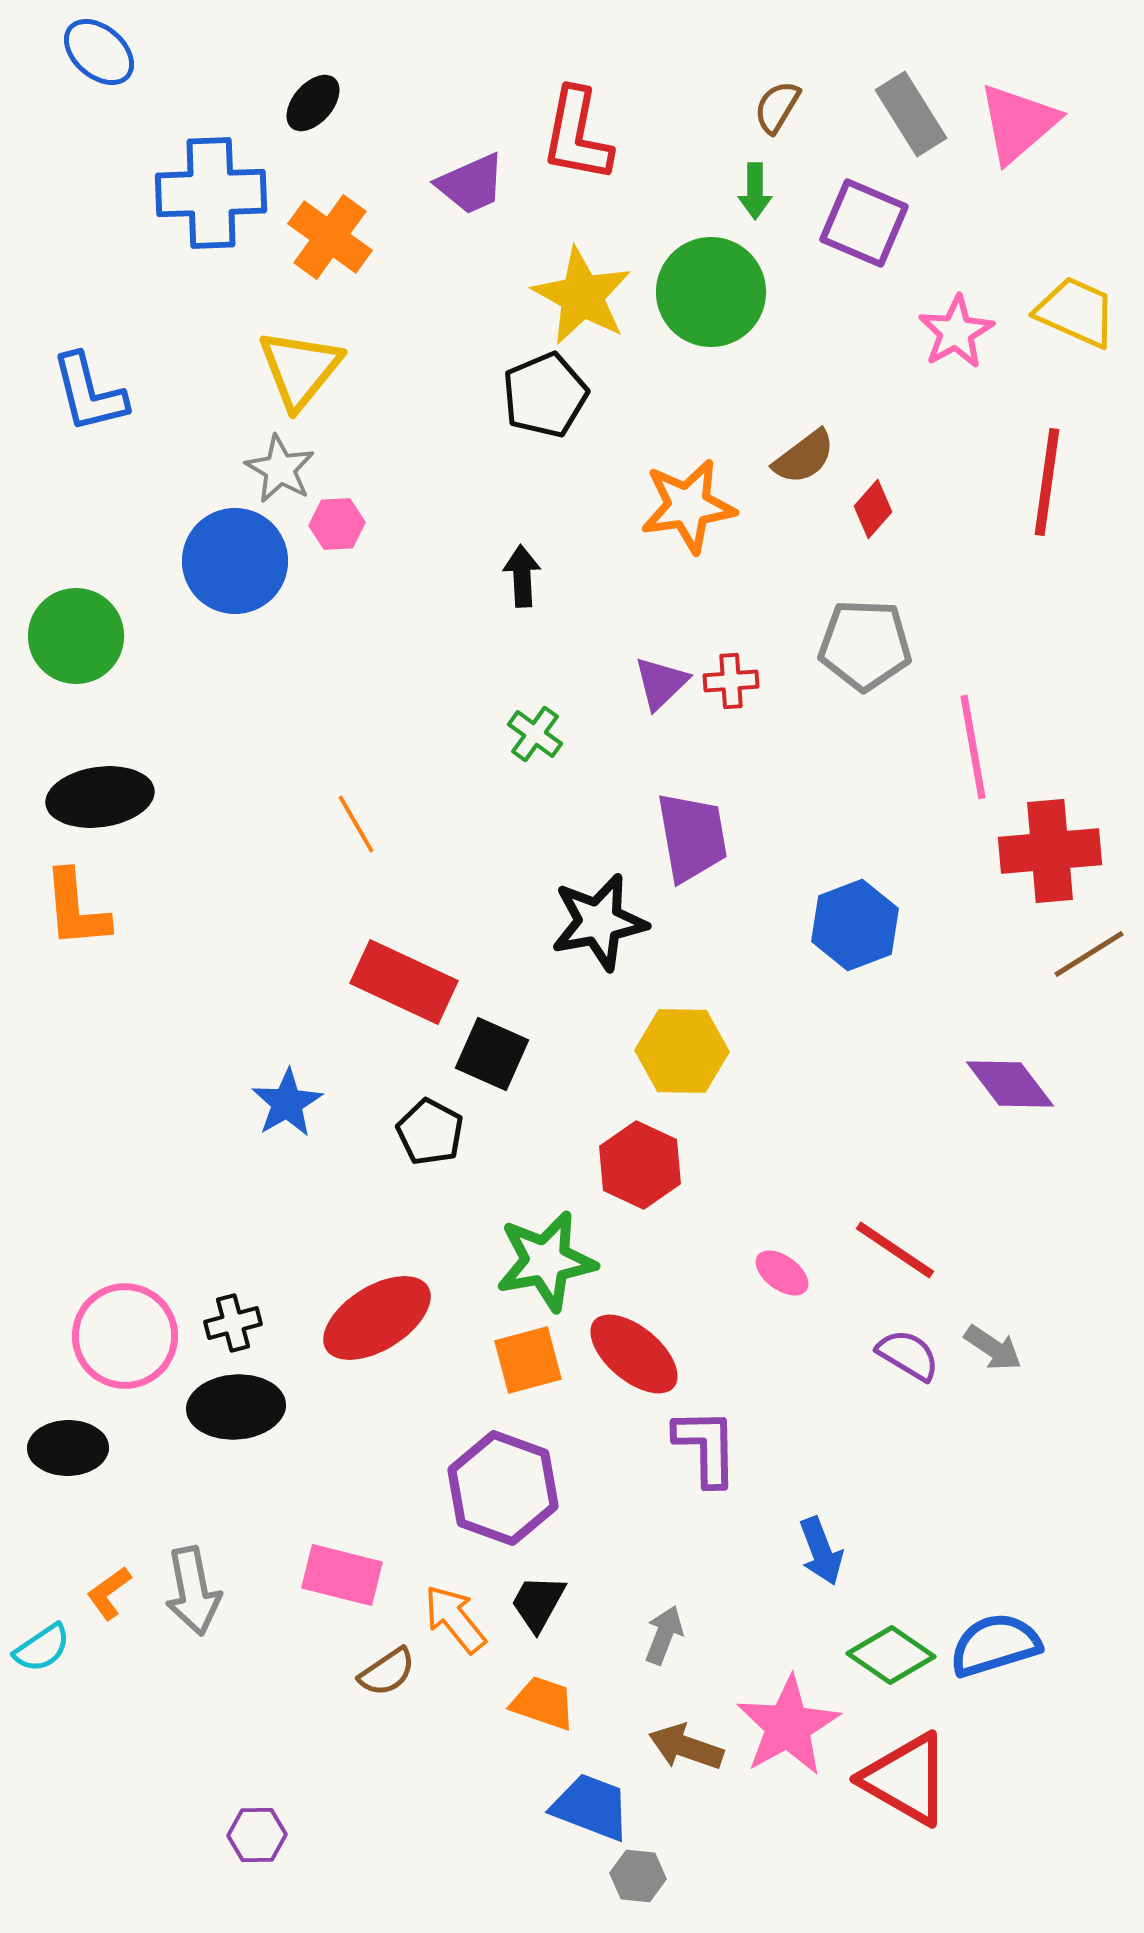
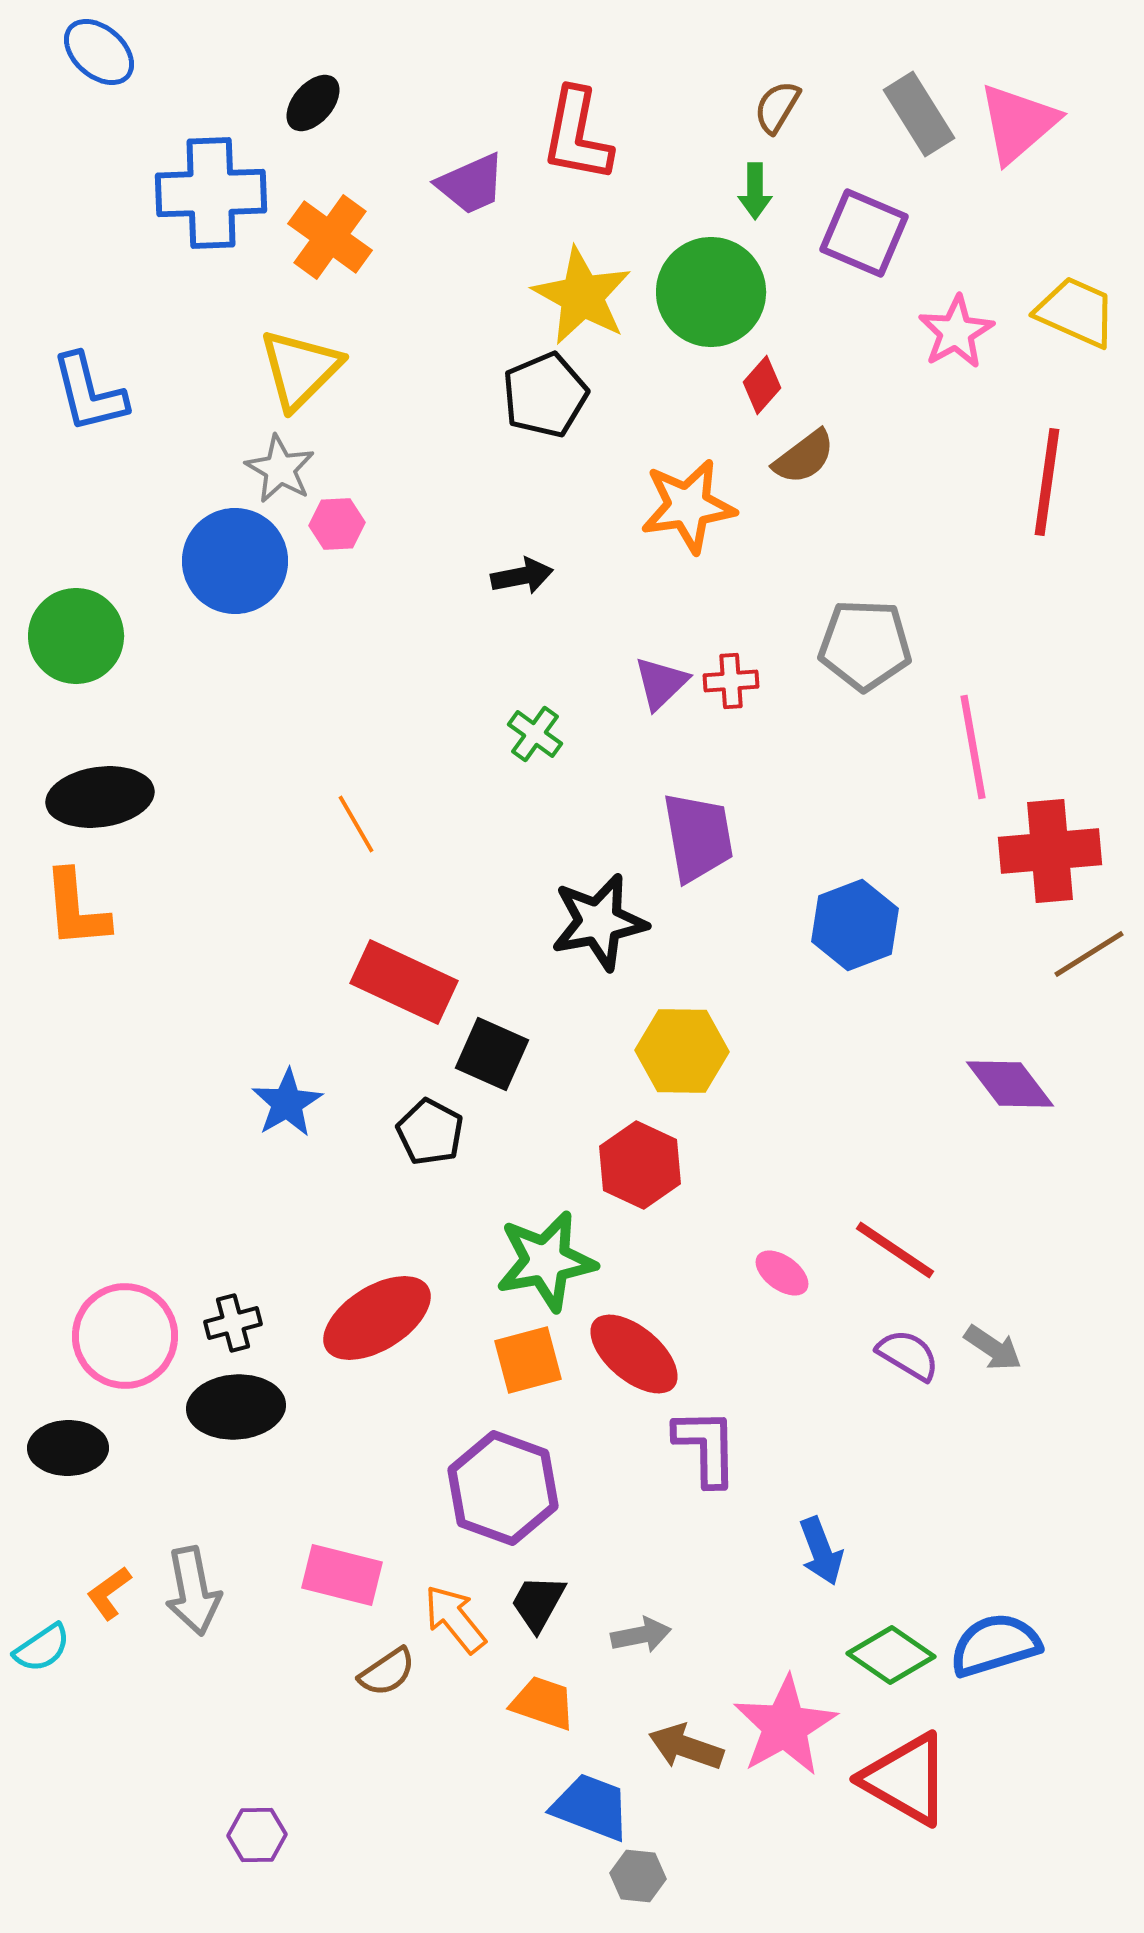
gray rectangle at (911, 114): moved 8 px right
purple square at (864, 223): moved 10 px down
yellow triangle at (300, 369): rotated 6 degrees clockwise
red diamond at (873, 509): moved 111 px left, 124 px up
black arrow at (522, 576): rotated 82 degrees clockwise
purple trapezoid at (692, 837): moved 6 px right
gray arrow at (664, 1635): moved 23 px left; rotated 58 degrees clockwise
pink star at (788, 1726): moved 3 px left
